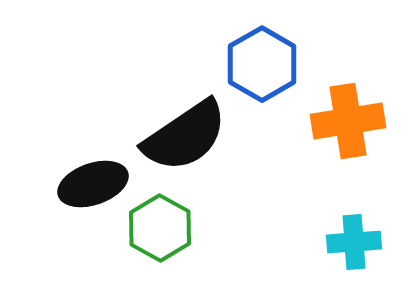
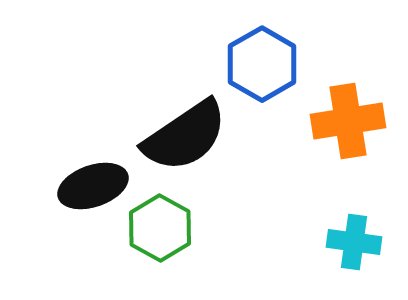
black ellipse: moved 2 px down
cyan cross: rotated 12 degrees clockwise
